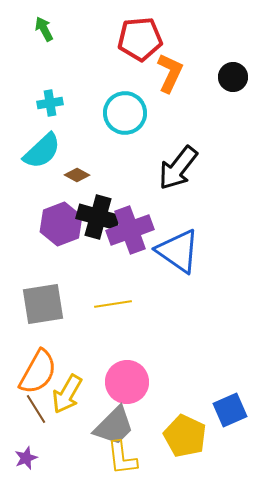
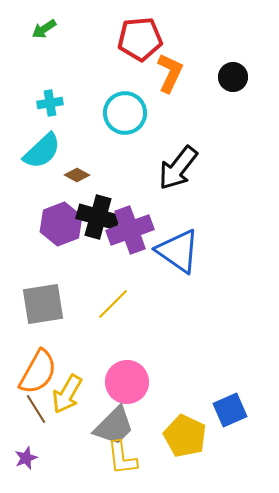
green arrow: rotated 95 degrees counterclockwise
yellow line: rotated 36 degrees counterclockwise
